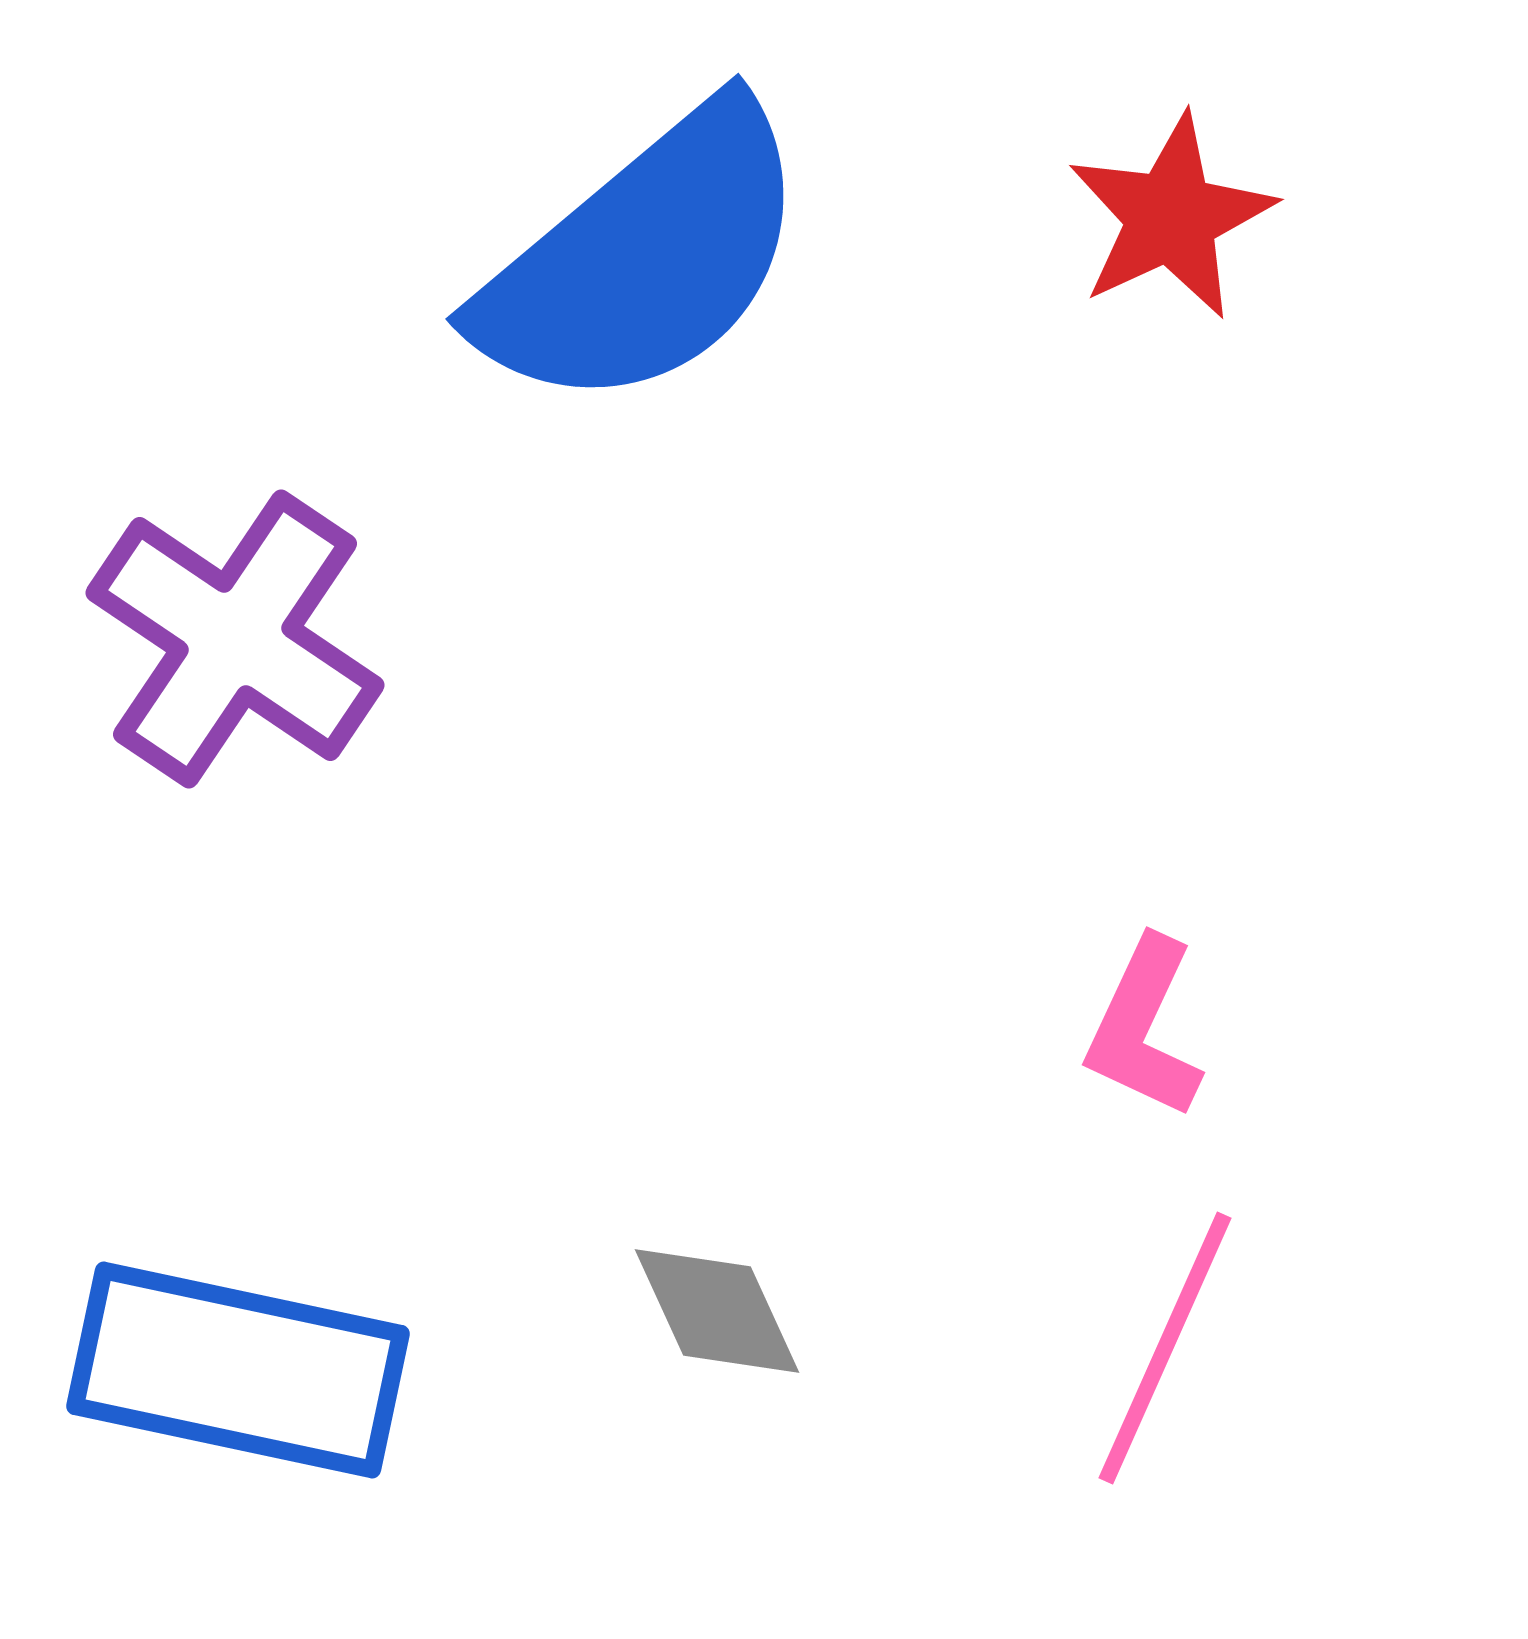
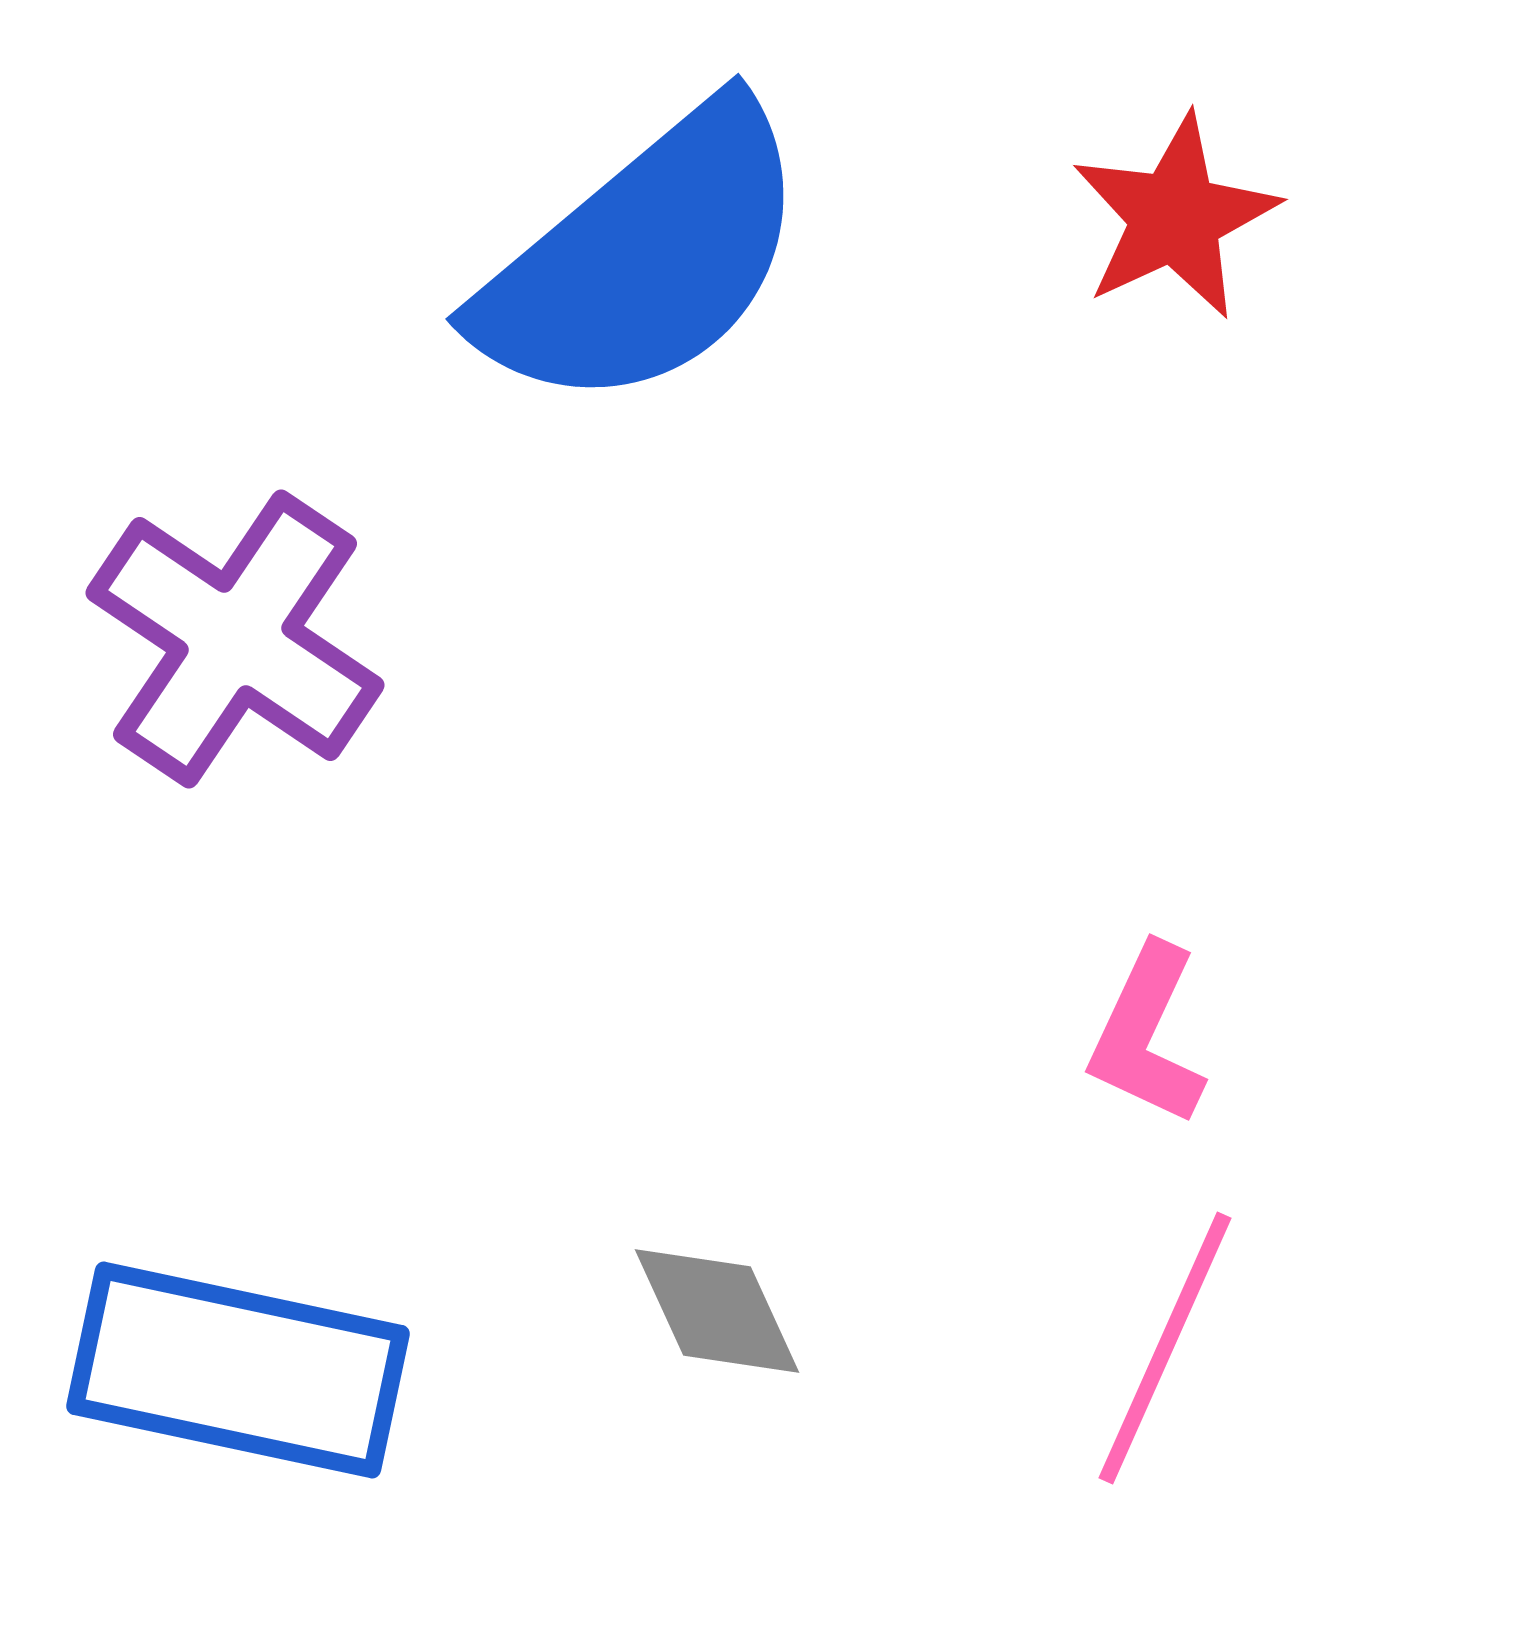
red star: moved 4 px right
pink L-shape: moved 3 px right, 7 px down
